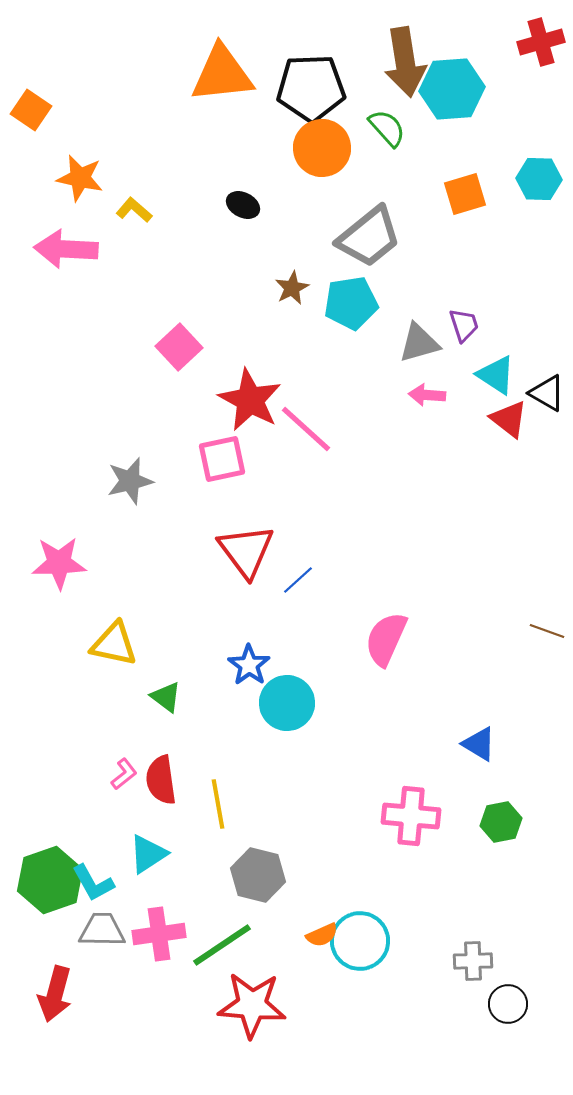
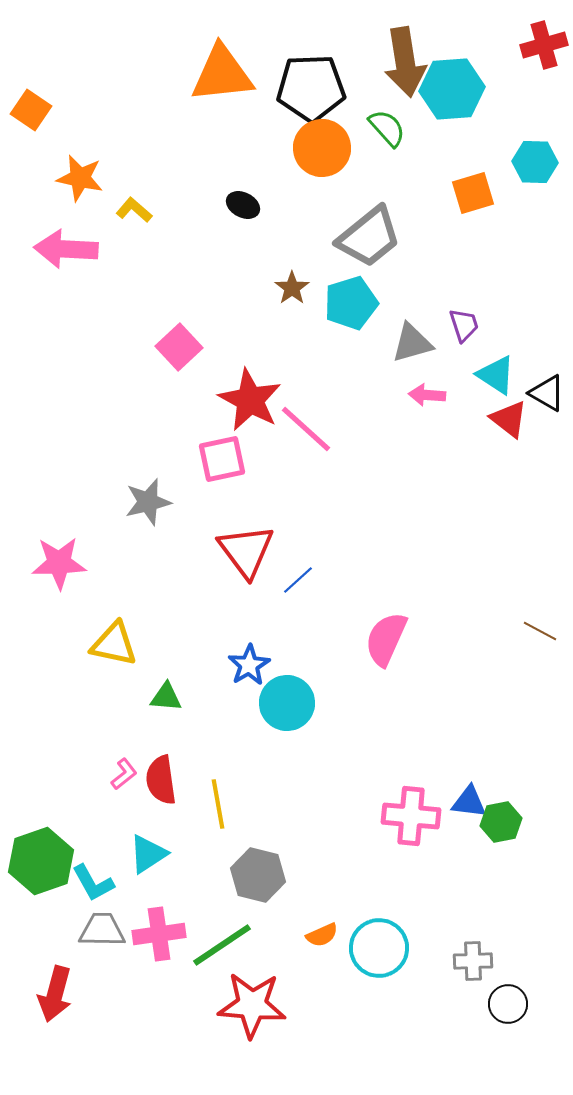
red cross at (541, 42): moved 3 px right, 3 px down
cyan hexagon at (539, 179): moved 4 px left, 17 px up
orange square at (465, 194): moved 8 px right, 1 px up
brown star at (292, 288): rotated 8 degrees counterclockwise
cyan pentagon at (351, 303): rotated 8 degrees counterclockwise
gray triangle at (419, 343): moved 7 px left
gray star at (130, 481): moved 18 px right, 21 px down
brown line at (547, 631): moved 7 px left; rotated 8 degrees clockwise
blue star at (249, 665): rotated 6 degrees clockwise
green triangle at (166, 697): rotated 32 degrees counterclockwise
blue triangle at (479, 744): moved 10 px left, 58 px down; rotated 24 degrees counterclockwise
green hexagon at (50, 880): moved 9 px left, 19 px up
cyan circle at (360, 941): moved 19 px right, 7 px down
